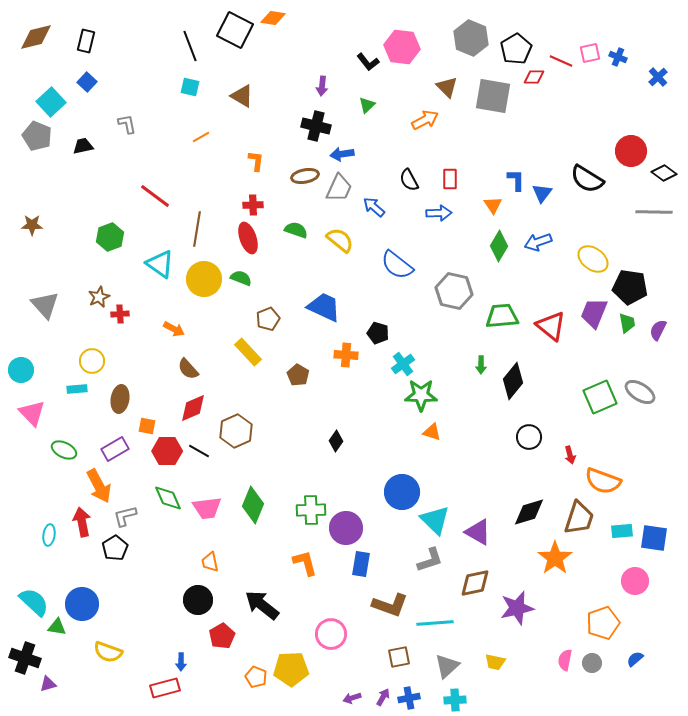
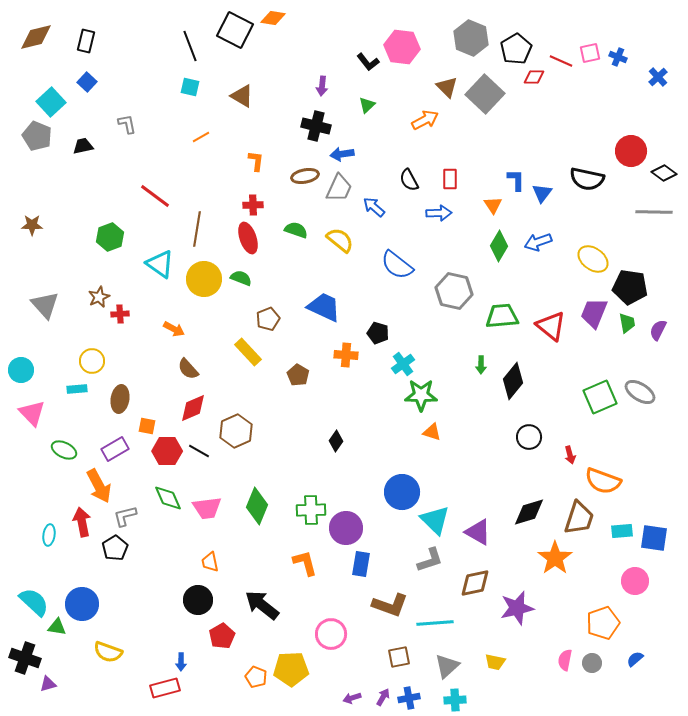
gray square at (493, 96): moved 8 px left, 2 px up; rotated 33 degrees clockwise
black semicircle at (587, 179): rotated 20 degrees counterclockwise
green diamond at (253, 505): moved 4 px right, 1 px down
